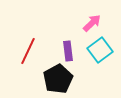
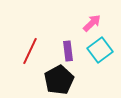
red line: moved 2 px right
black pentagon: moved 1 px right, 1 px down
